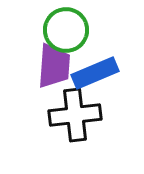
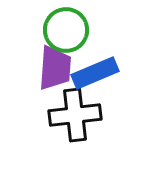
purple trapezoid: moved 1 px right, 2 px down
